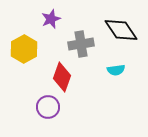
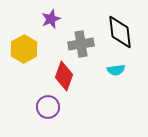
black diamond: moved 1 px left, 2 px down; rotated 28 degrees clockwise
red diamond: moved 2 px right, 1 px up
